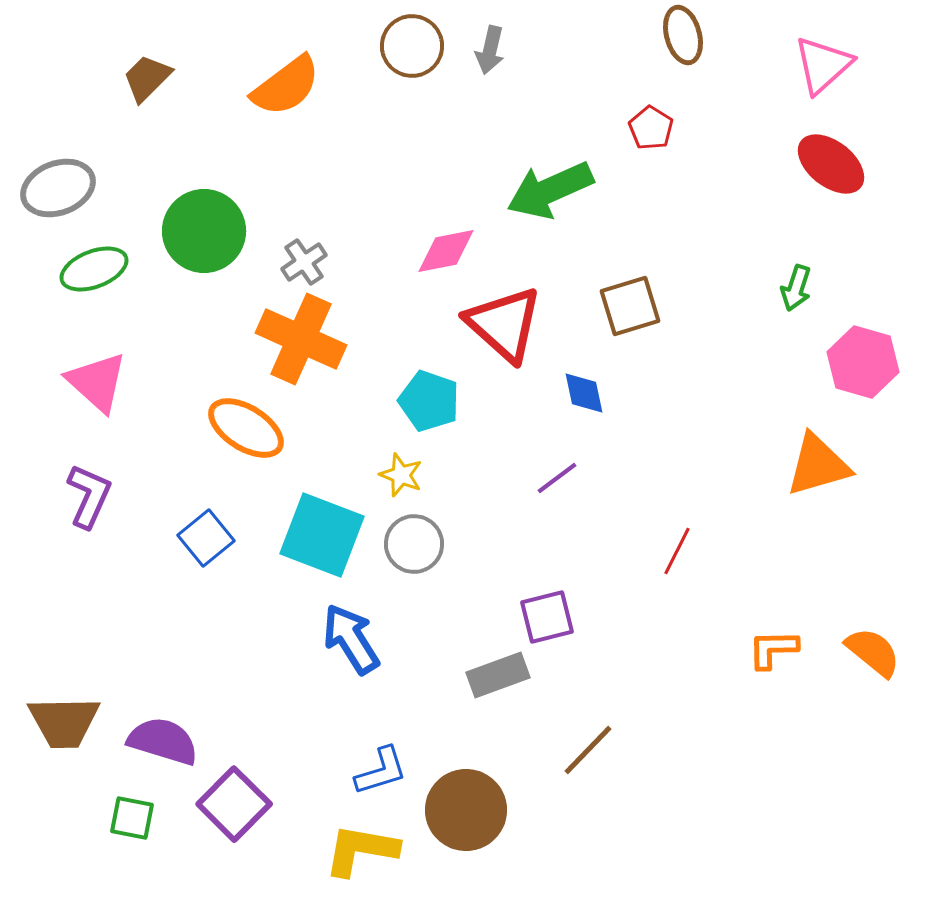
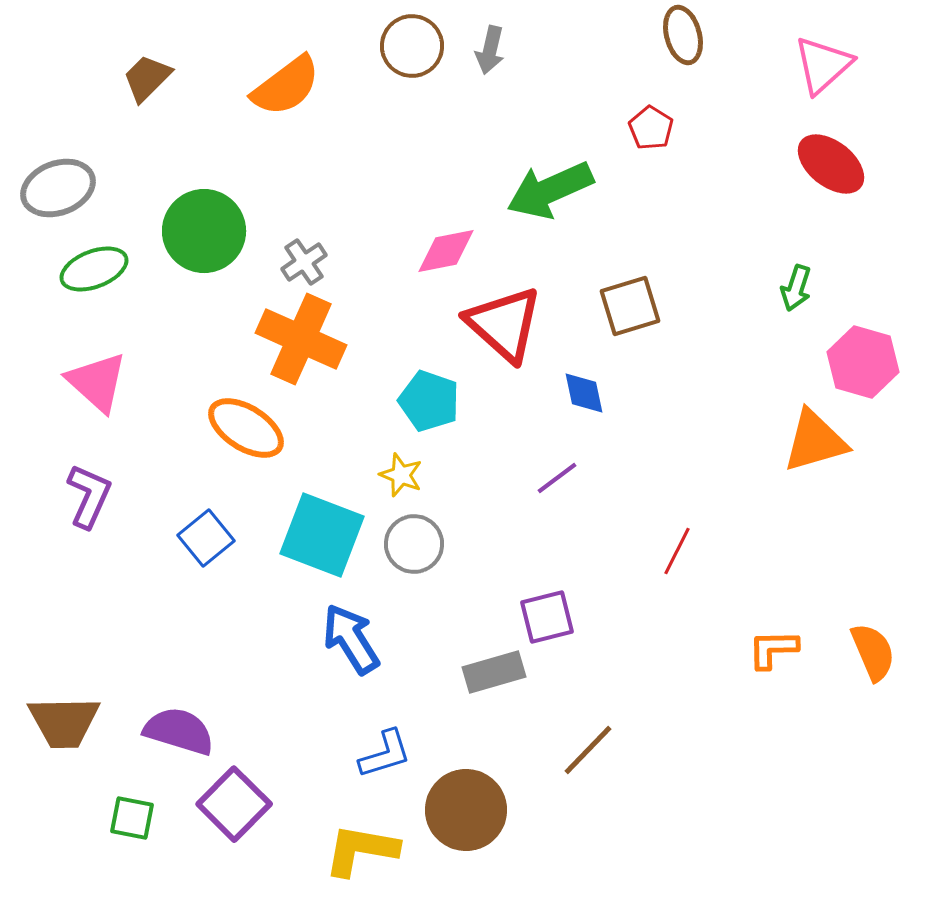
orange triangle at (818, 465): moved 3 px left, 24 px up
orange semicircle at (873, 652): rotated 28 degrees clockwise
gray rectangle at (498, 675): moved 4 px left, 3 px up; rotated 4 degrees clockwise
purple semicircle at (163, 741): moved 16 px right, 10 px up
blue L-shape at (381, 771): moved 4 px right, 17 px up
